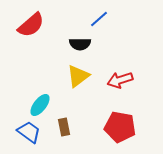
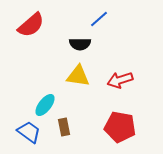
yellow triangle: rotated 45 degrees clockwise
cyan ellipse: moved 5 px right
